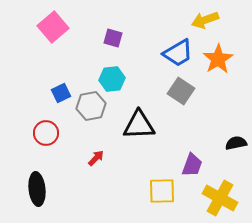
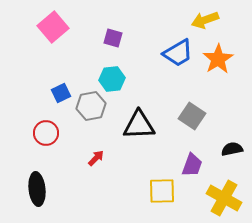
gray square: moved 11 px right, 25 px down
black semicircle: moved 4 px left, 6 px down
yellow cross: moved 4 px right
